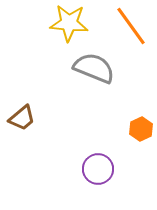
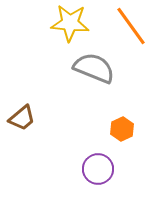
yellow star: moved 1 px right
orange hexagon: moved 19 px left
